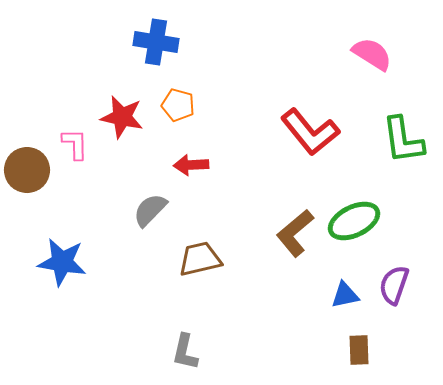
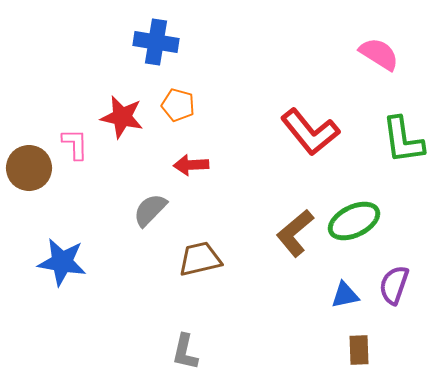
pink semicircle: moved 7 px right
brown circle: moved 2 px right, 2 px up
